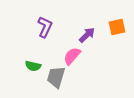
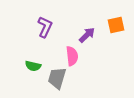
orange square: moved 1 px left, 2 px up
pink semicircle: rotated 132 degrees clockwise
gray trapezoid: moved 1 px right, 1 px down
